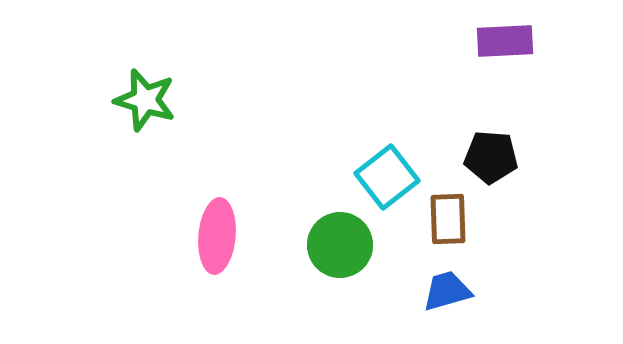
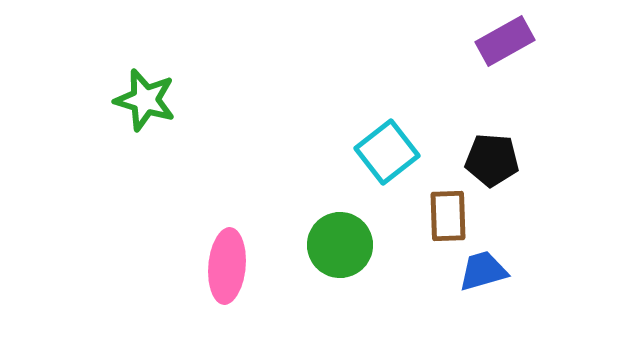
purple rectangle: rotated 26 degrees counterclockwise
black pentagon: moved 1 px right, 3 px down
cyan square: moved 25 px up
brown rectangle: moved 3 px up
pink ellipse: moved 10 px right, 30 px down
blue trapezoid: moved 36 px right, 20 px up
